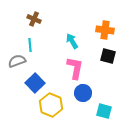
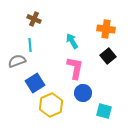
orange cross: moved 1 px right, 1 px up
black square: rotated 35 degrees clockwise
blue square: rotated 12 degrees clockwise
yellow hexagon: rotated 15 degrees clockwise
